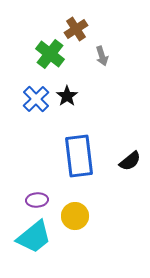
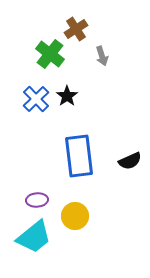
black semicircle: rotated 15 degrees clockwise
